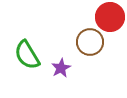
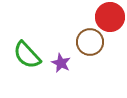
green semicircle: rotated 12 degrees counterclockwise
purple star: moved 5 px up; rotated 18 degrees counterclockwise
